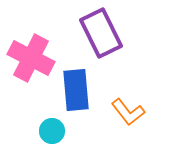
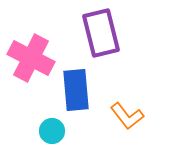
purple rectangle: rotated 12 degrees clockwise
orange L-shape: moved 1 px left, 4 px down
